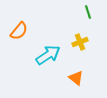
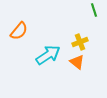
green line: moved 6 px right, 2 px up
orange triangle: moved 1 px right, 16 px up
